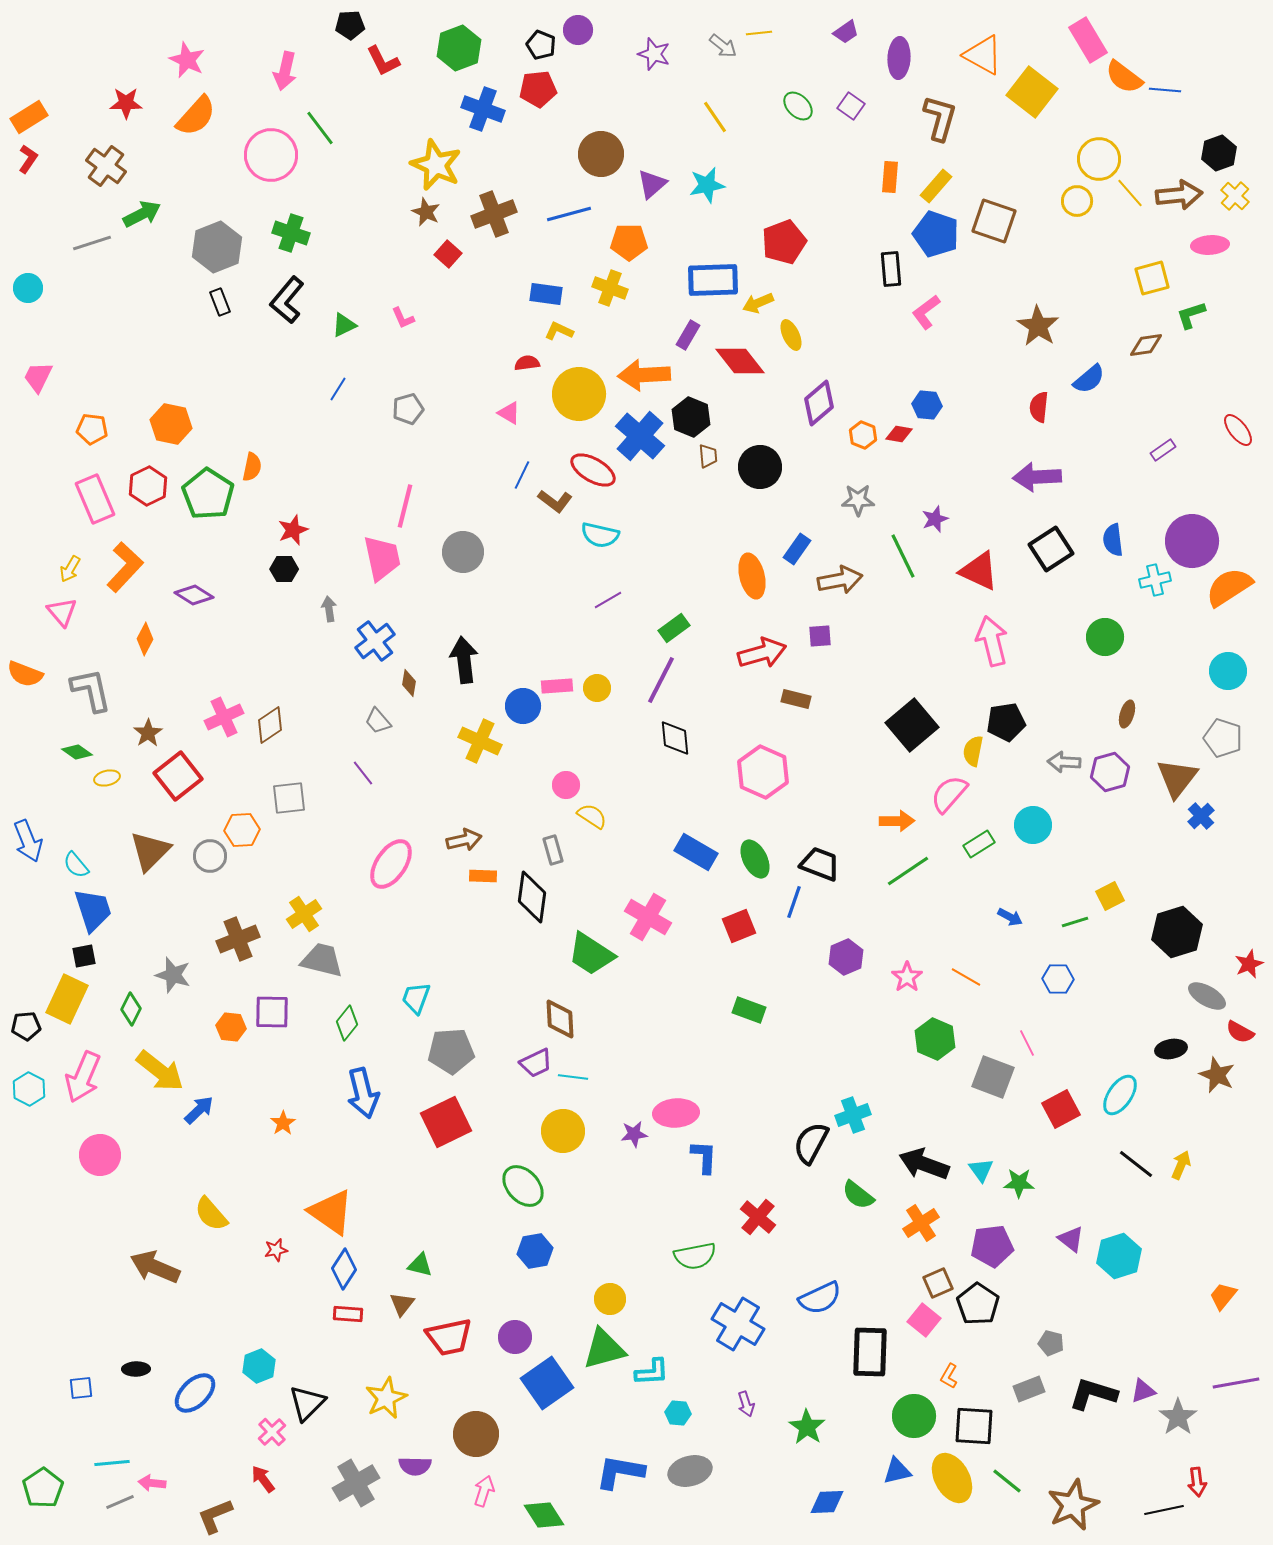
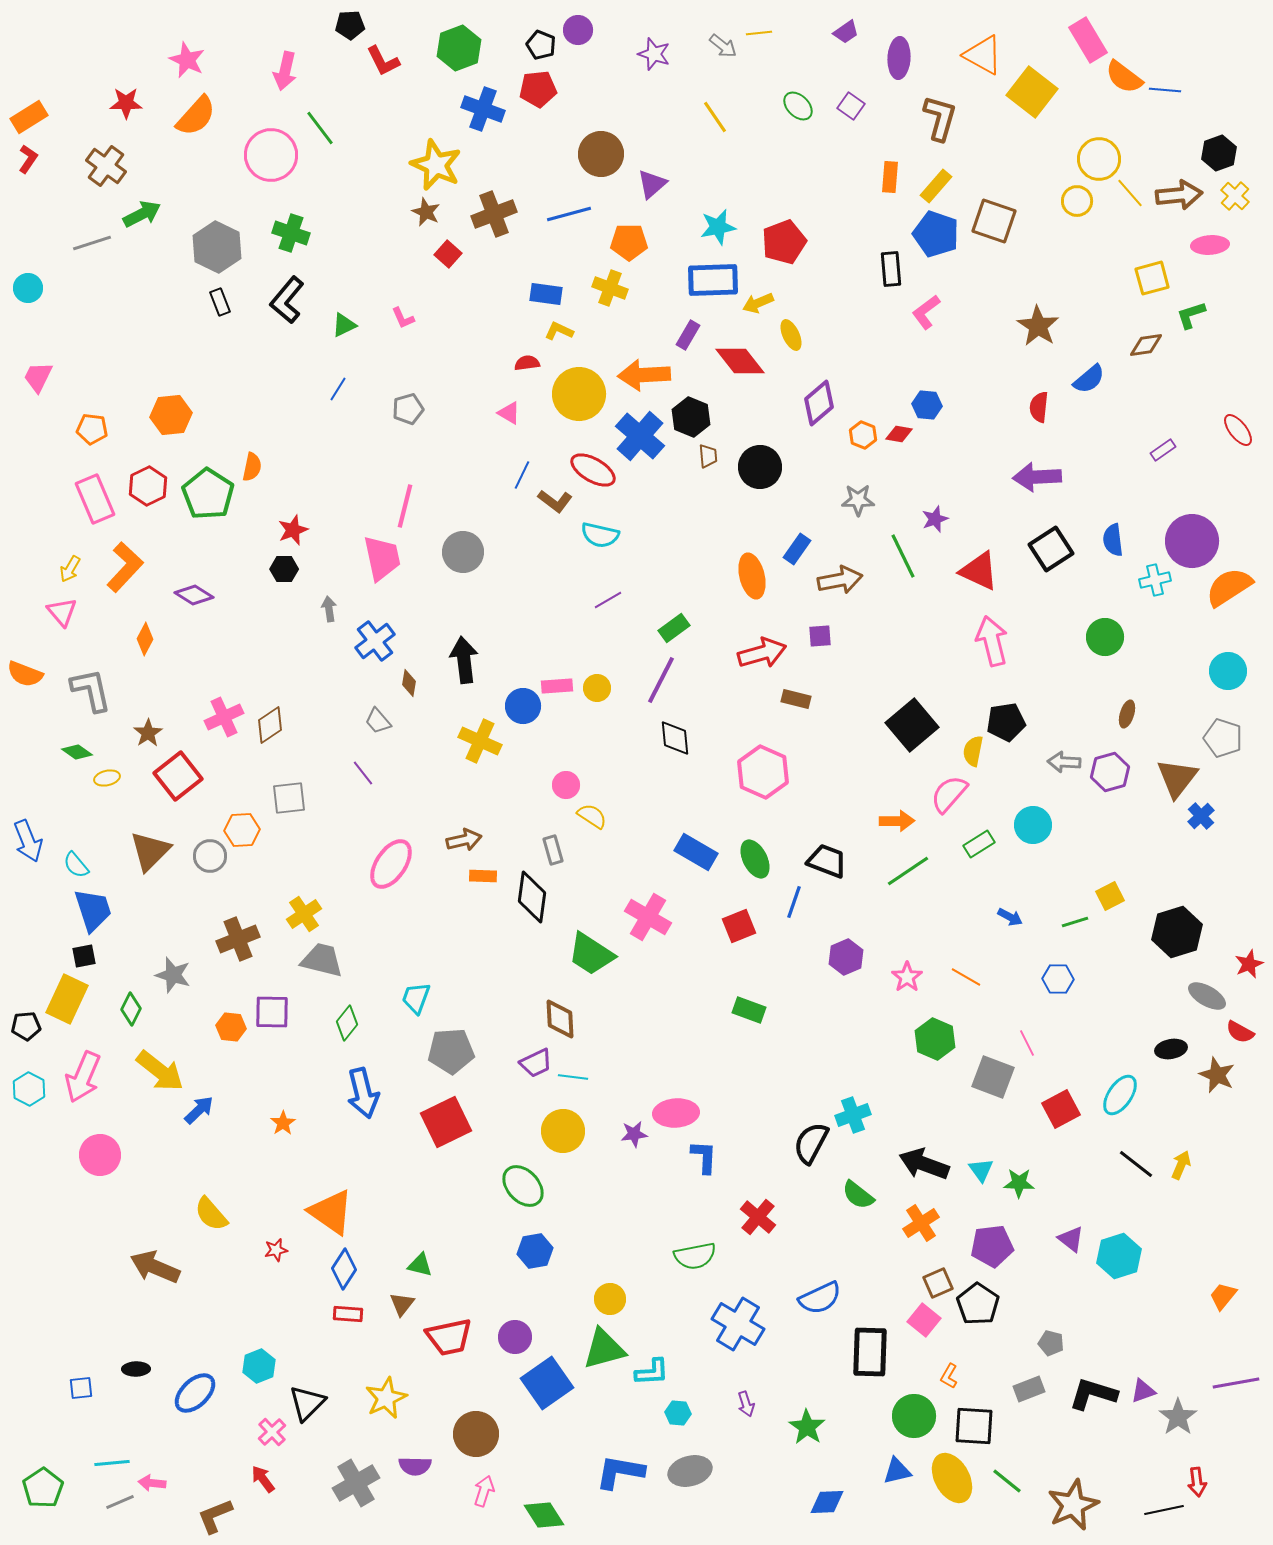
cyan star at (707, 185): moved 11 px right, 42 px down
gray hexagon at (217, 247): rotated 12 degrees counterclockwise
orange hexagon at (171, 424): moved 9 px up; rotated 18 degrees counterclockwise
black trapezoid at (820, 864): moved 7 px right, 3 px up
